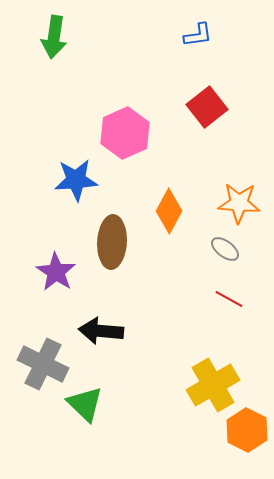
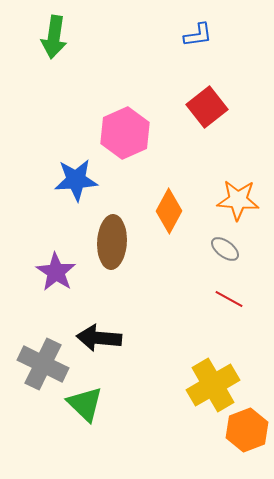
orange star: moved 1 px left, 3 px up
black arrow: moved 2 px left, 7 px down
orange hexagon: rotated 12 degrees clockwise
